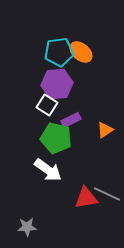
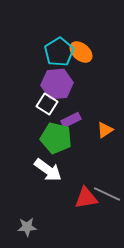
cyan pentagon: rotated 24 degrees counterclockwise
white square: moved 1 px up
